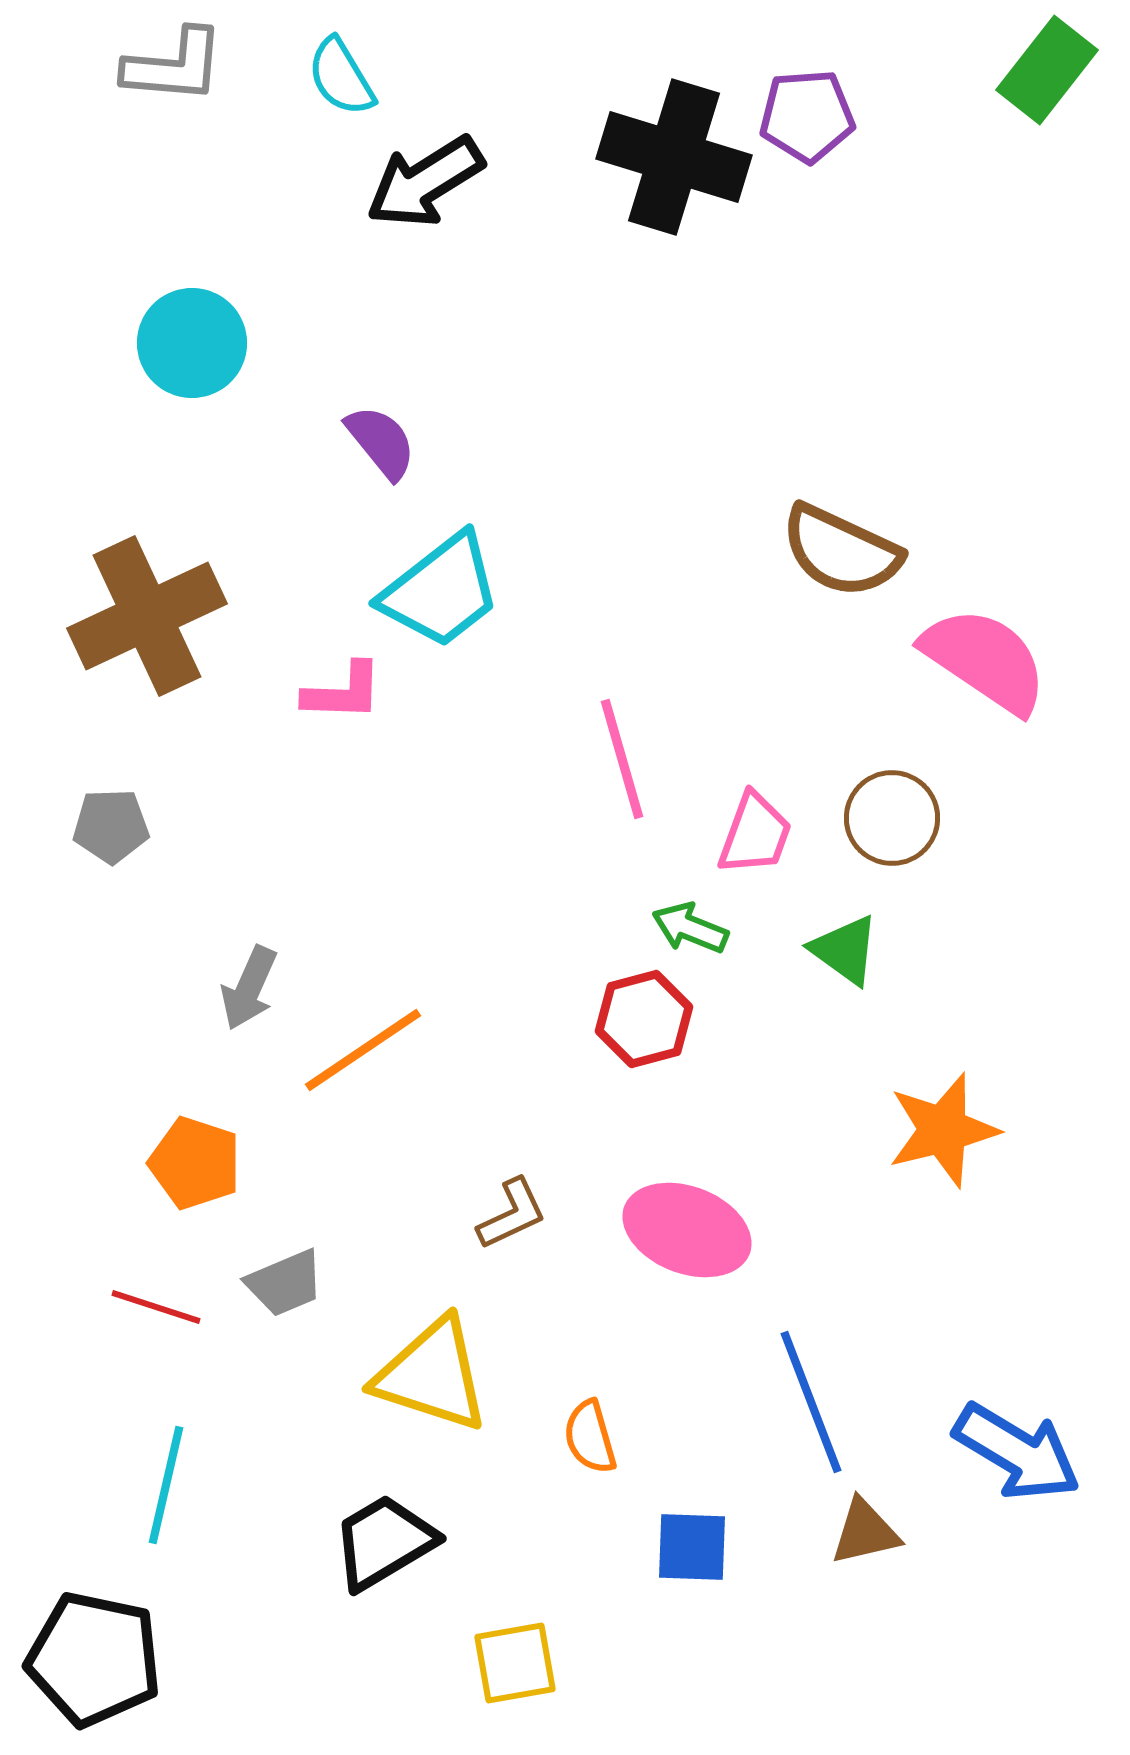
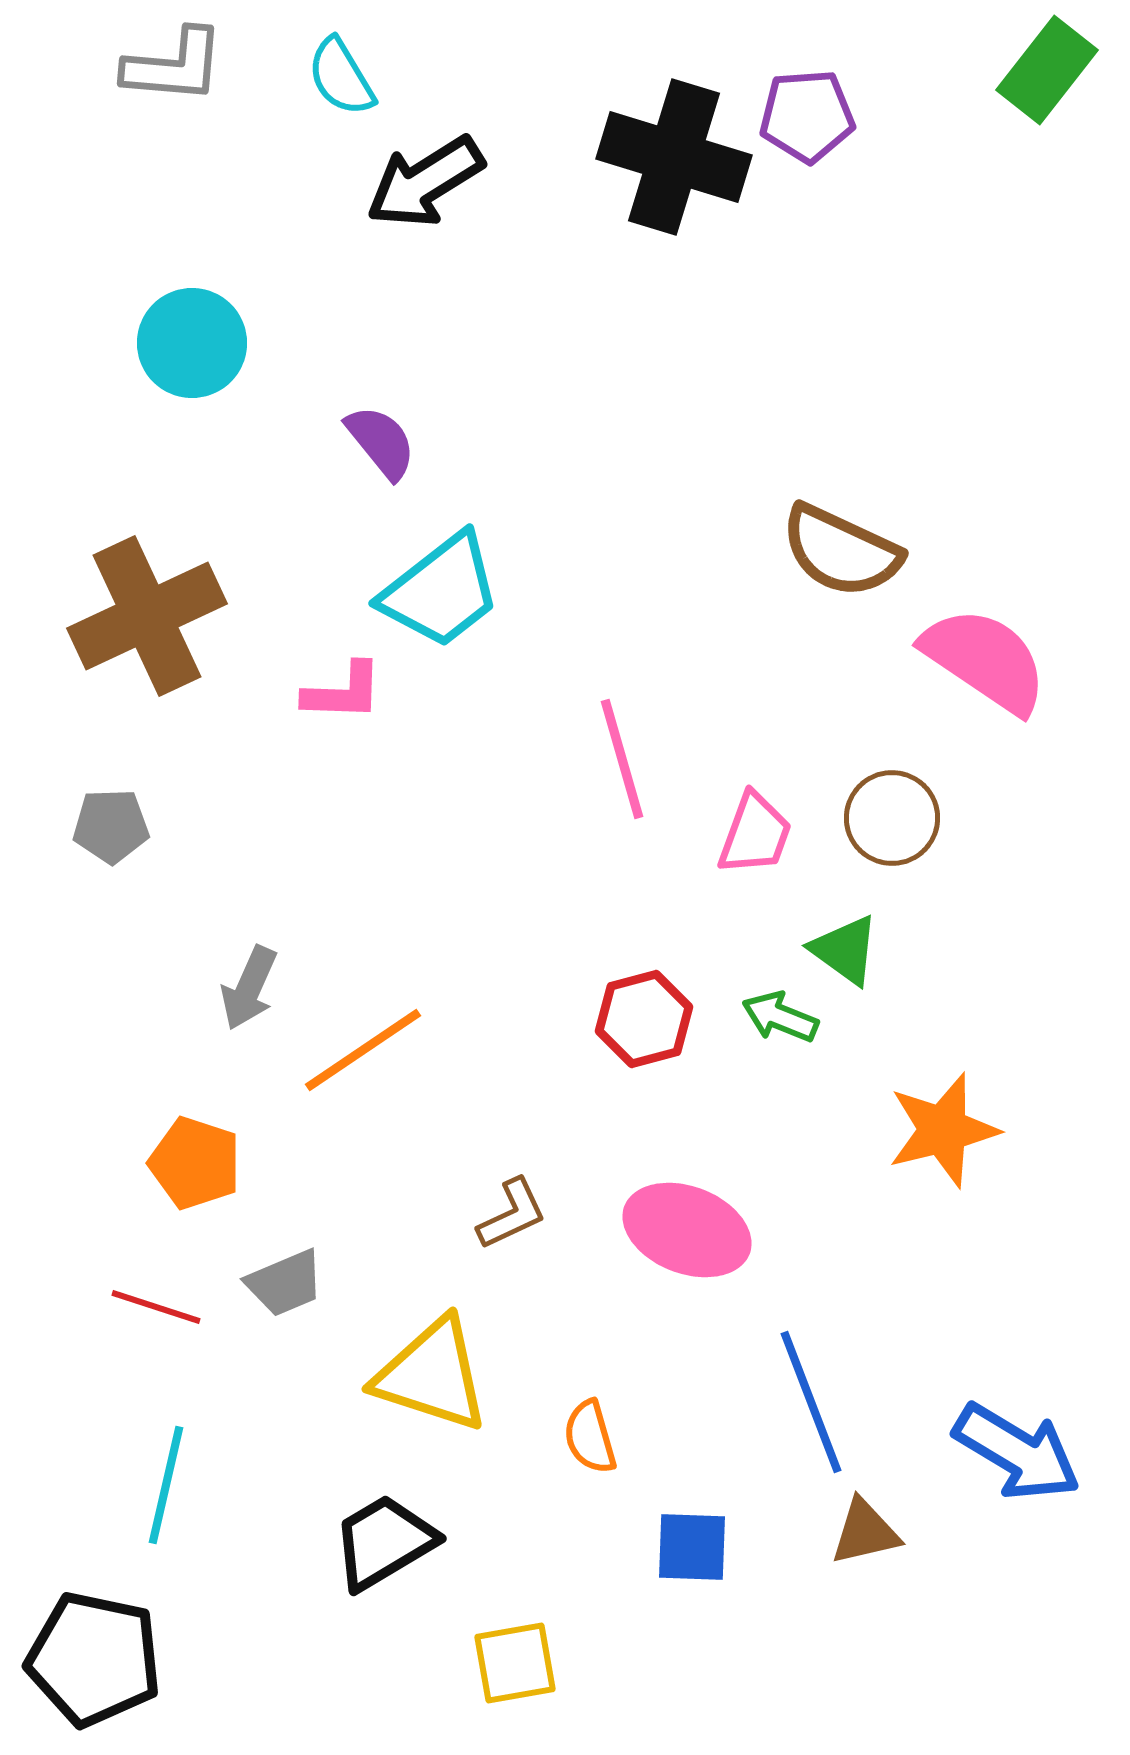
green arrow: moved 90 px right, 89 px down
